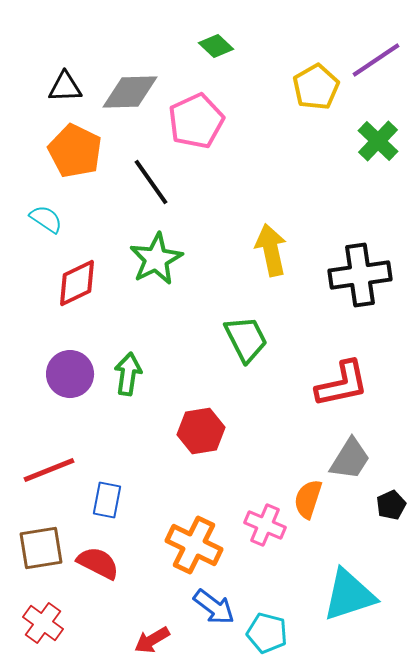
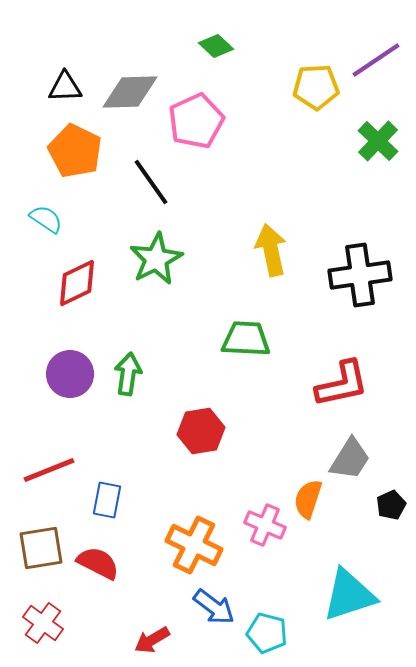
yellow pentagon: rotated 27 degrees clockwise
green trapezoid: rotated 60 degrees counterclockwise
